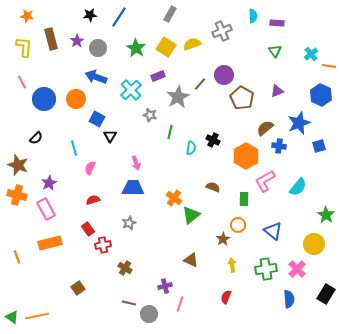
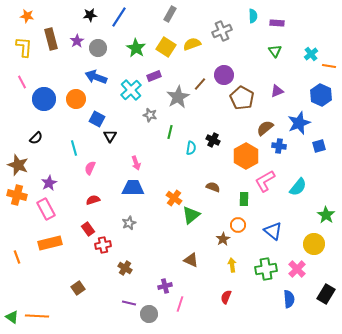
purple rectangle at (158, 76): moved 4 px left
orange line at (37, 316): rotated 15 degrees clockwise
